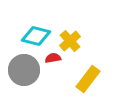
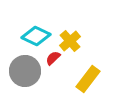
cyan diamond: rotated 12 degrees clockwise
red semicircle: rotated 35 degrees counterclockwise
gray circle: moved 1 px right, 1 px down
